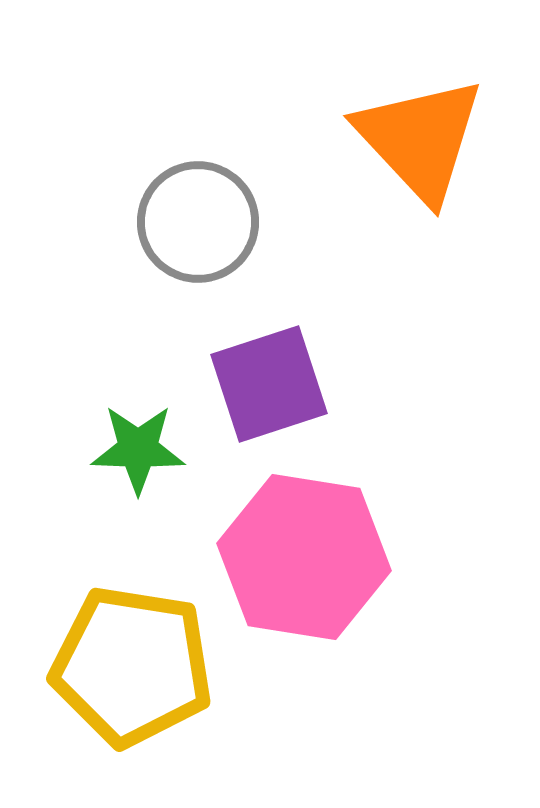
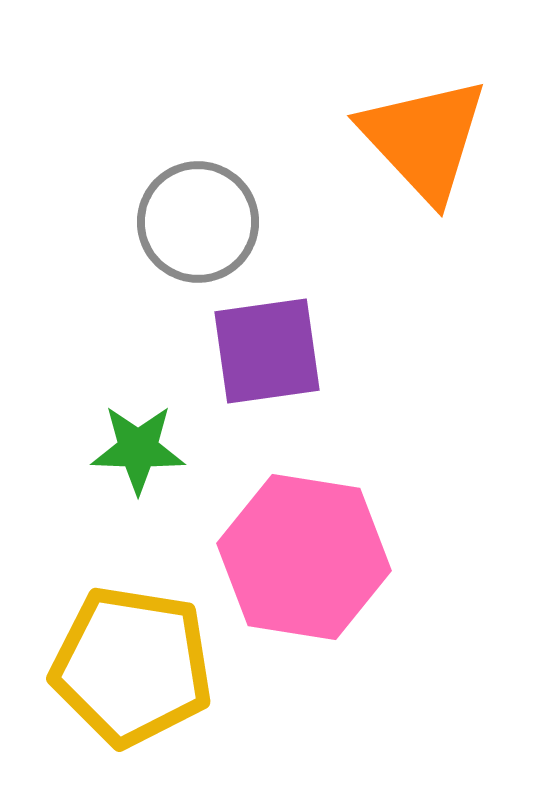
orange triangle: moved 4 px right
purple square: moved 2 px left, 33 px up; rotated 10 degrees clockwise
